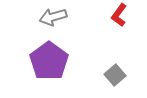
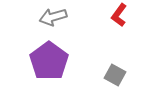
gray square: rotated 20 degrees counterclockwise
